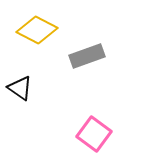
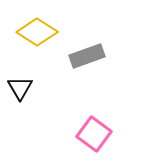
yellow diamond: moved 2 px down; rotated 6 degrees clockwise
black triangle: rotated 24 degrees clockwise
